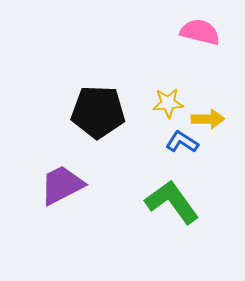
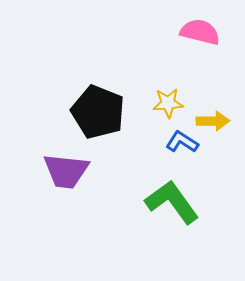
black pentagon: rotated 20 degrees clockwise
yellow arrow: moved 5 px right, 2 px down
purple trapezoid: moved 4 px right, 14 px up; rotated 147 degrees counterclockwise
